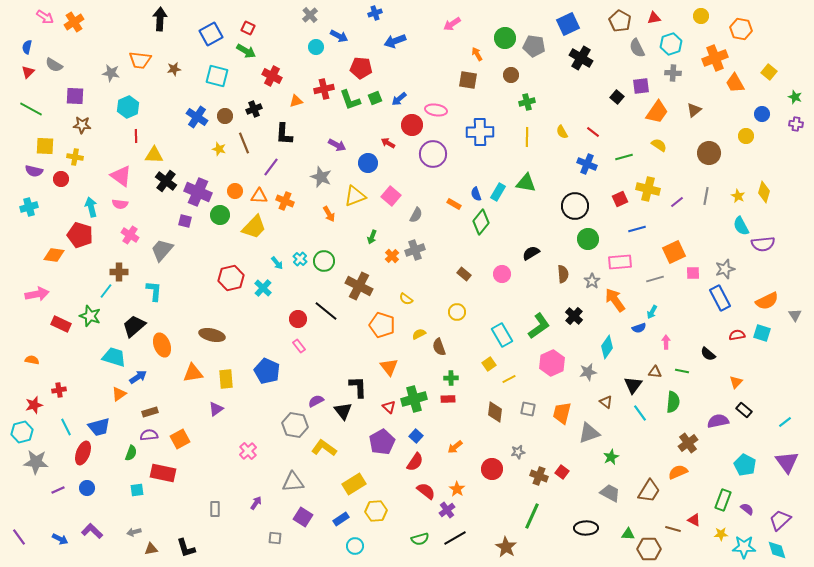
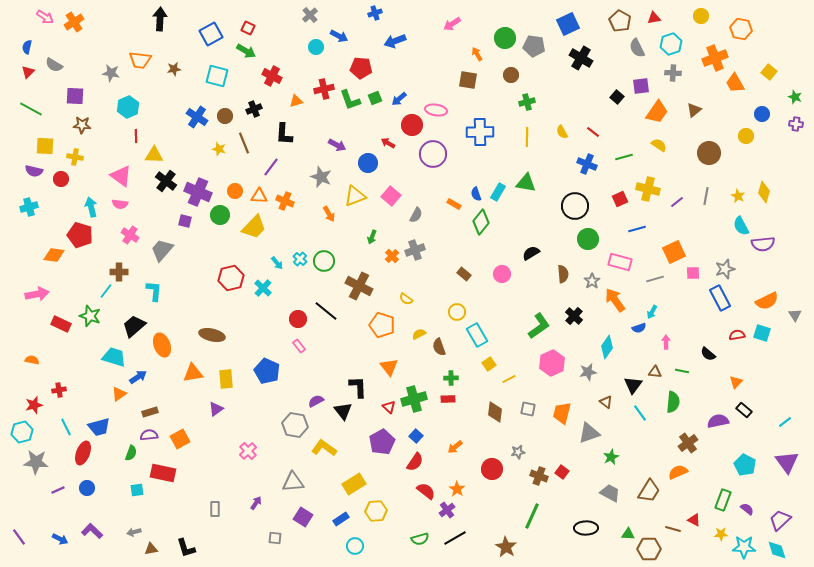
pink rectangle at (620, 262): rotated 20 degrees clockwise
cyan rectangle at (502, 335): moved 25 px left
